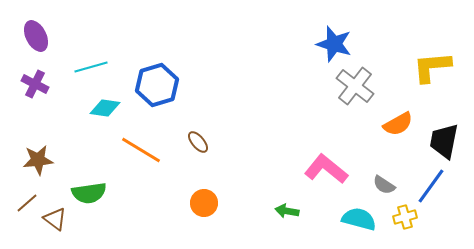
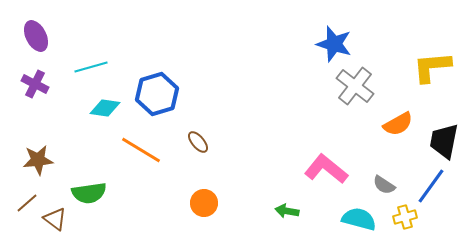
blue hexagon: moved 9 px down
